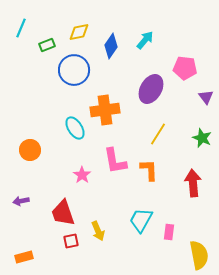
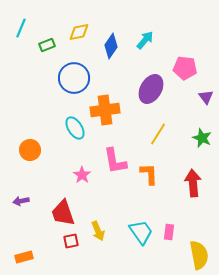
blue circle: moved 8 px down
orange L-shape: moved 4 px down
cyan trapezoid: moved 12 px down; rotated 116 degrees clockwise
